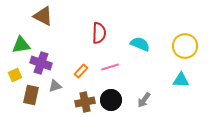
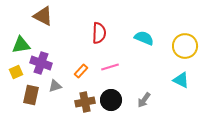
cyan semicircle: moved 4 px right, 6 px up
yellow square: moved 1 px right, 3 px up
cyan triangle: rotated 24 degrees clockwise
